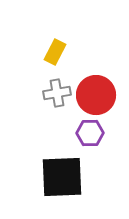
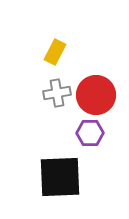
black square: moved 2 px left
